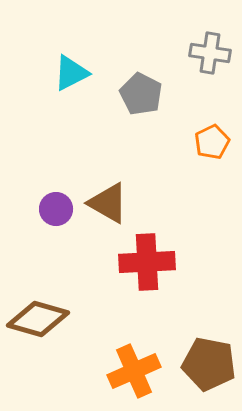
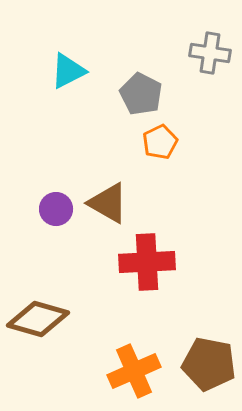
cyan triangle: moved 3 px left, 2 px up
orange pentagon: moved 52 px left
